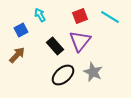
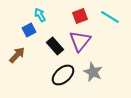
blue square: moved 8 px right
